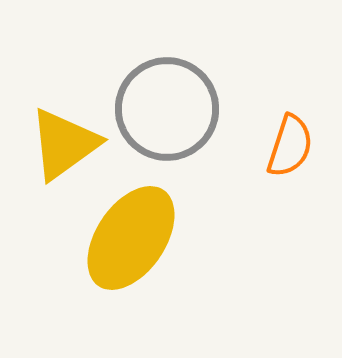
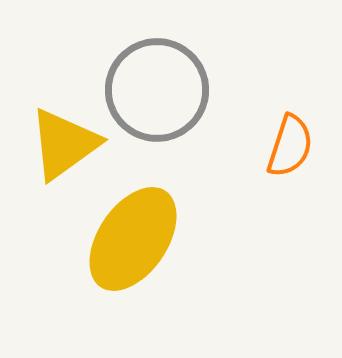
gray circle: moved 10 px left, 19 px up
yellow ellipse: moved 2 px right, 1 px down
